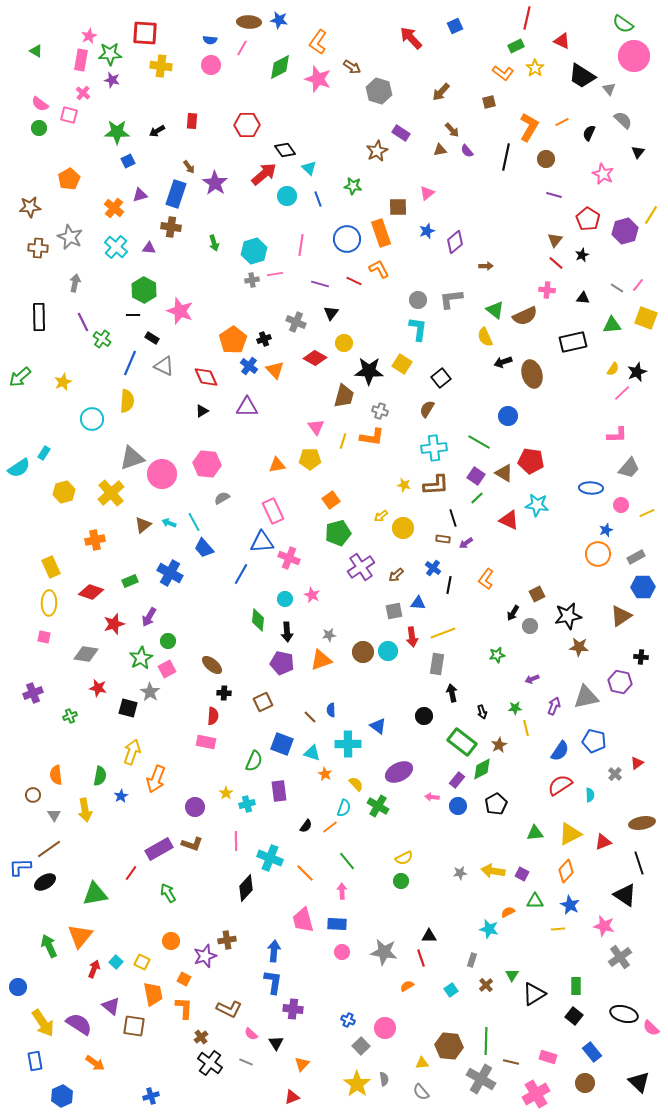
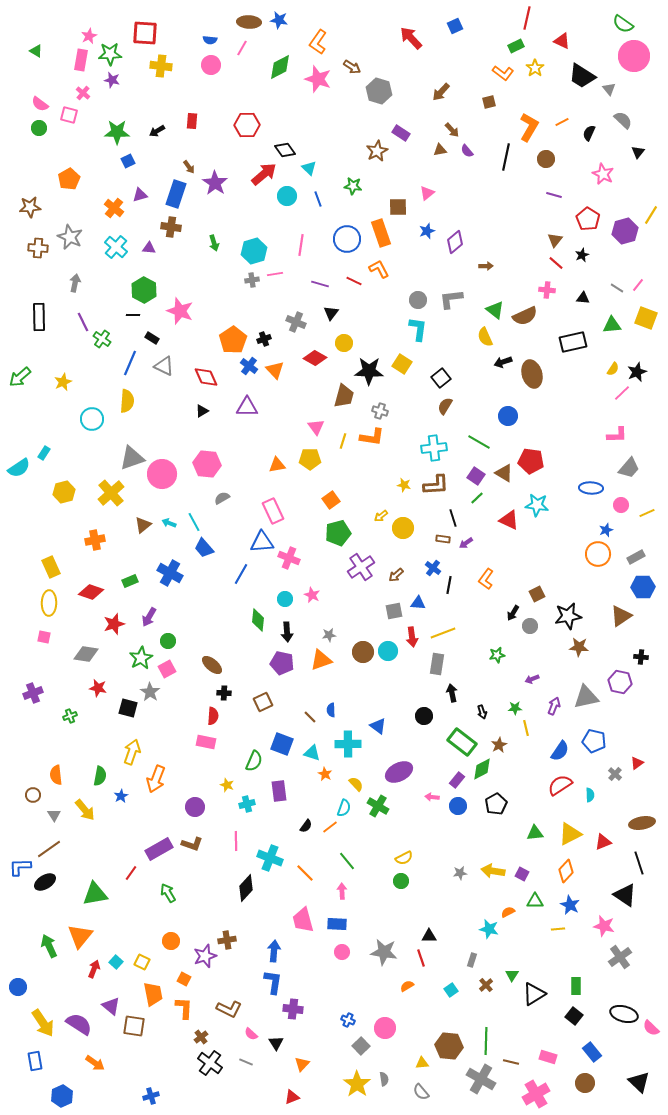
brown semicircle at (427, 409): moved 18 px right, 3 px up
yellow star at (226, 793): moved 1 px right, 8 px up; rotated 16 degrees counterclockwise
yellow arrow at (85, 810): rotated 30 degrees counterclockwise
